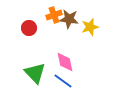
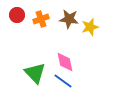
orange cross: moved 13 px left, 4 px down
red circle: moved 12 px left, 13 px up
